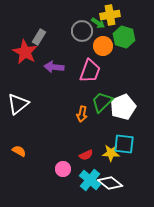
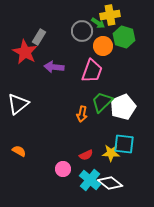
pink trapezoid: moved 2 px right
